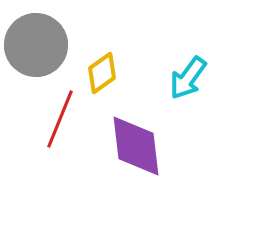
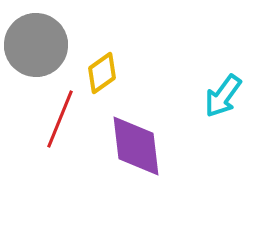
cyan arrow: moved 35 px right, 18 px down
